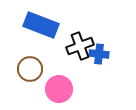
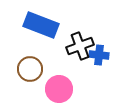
blue cross: moved 1 px down
